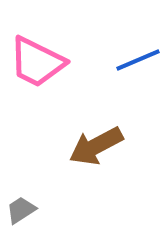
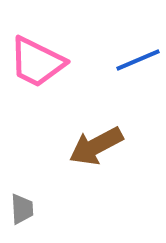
gray trapezoid: moved 1 px right, 1 px up; rotated 120 degrees clockwise
